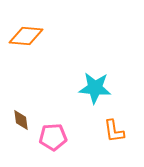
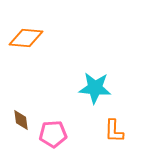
orange diamond: moved 2 px down
orange L-shape: rotated 10 degrees clockwise
pink pentagon: moved 3 px up
